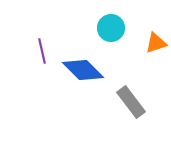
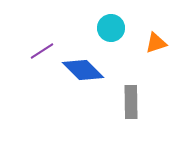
purple line: rotated 70 degrees clockwise
gray rectangle: rotated 36 degrees clockwise
